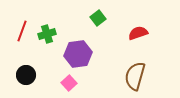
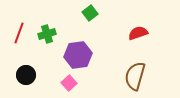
green square: moved 8 px left, 5 px up
red line: moved 3 px left, 2 px down
purple hexagon: moved 1 px down
